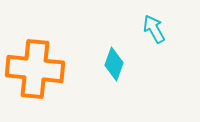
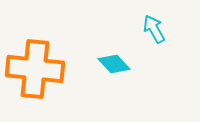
cyan diamond: rotated 64 degrees counterclockwise
